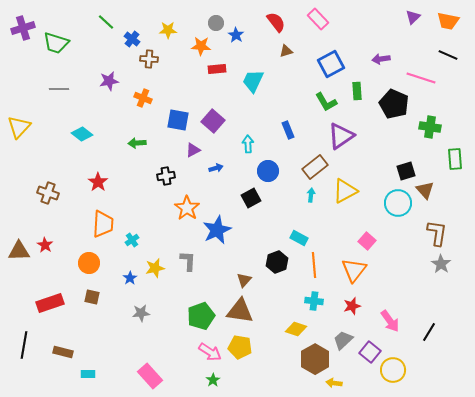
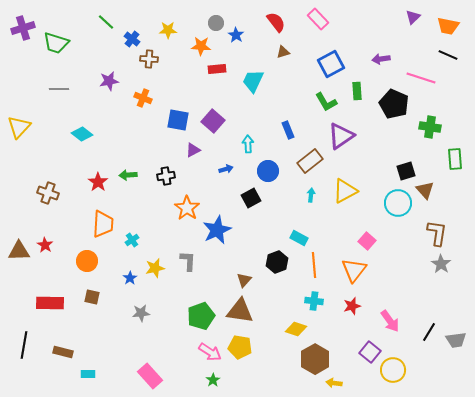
orange trapezoid at (448, 21): moved 5 px down
brown triangle at (286, 51): moved 3 px left, 1 px down
green arrow at (137, 143): moved 9 px left, 32 px down
brown rectangle at (315, 167): moved 5 px left, 6 px up
blue arrow at (216, 168): moved 10 px right, 1 px down
orange circle at (89, 263): moved 2 px left, 2 px up
red rectangle at (50, 303): rotated 20 degrees clockwise
gray trapezoid at (343, 340): moved 113 px right; rotated 145 degrees counterclockwise
